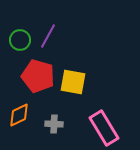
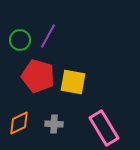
orange diamond: moved 8 px down
